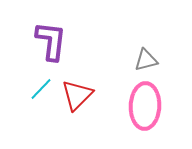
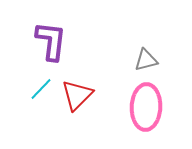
pink ellipse: moved 1 px right, 1 px down
